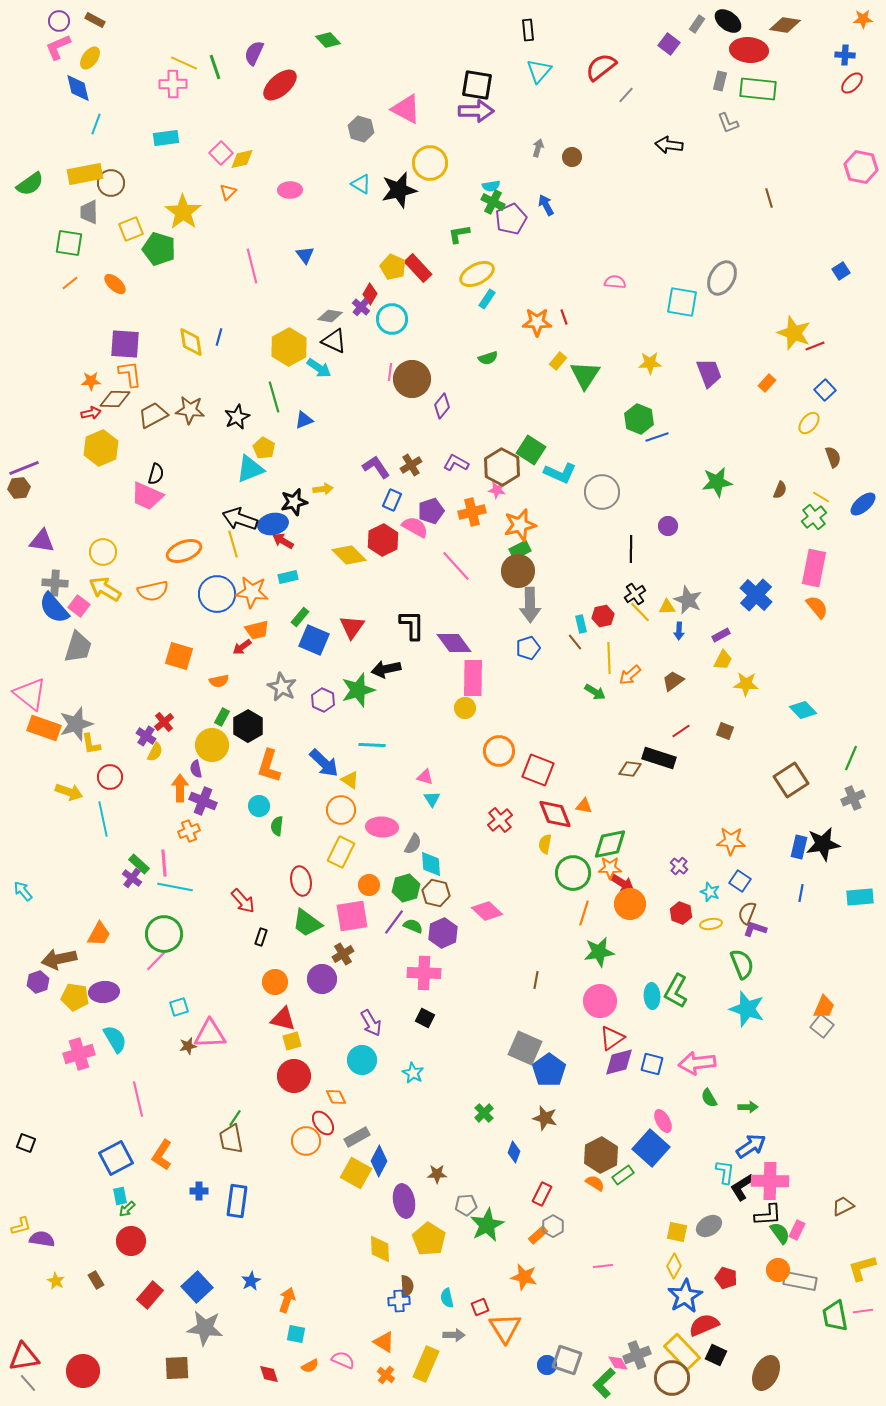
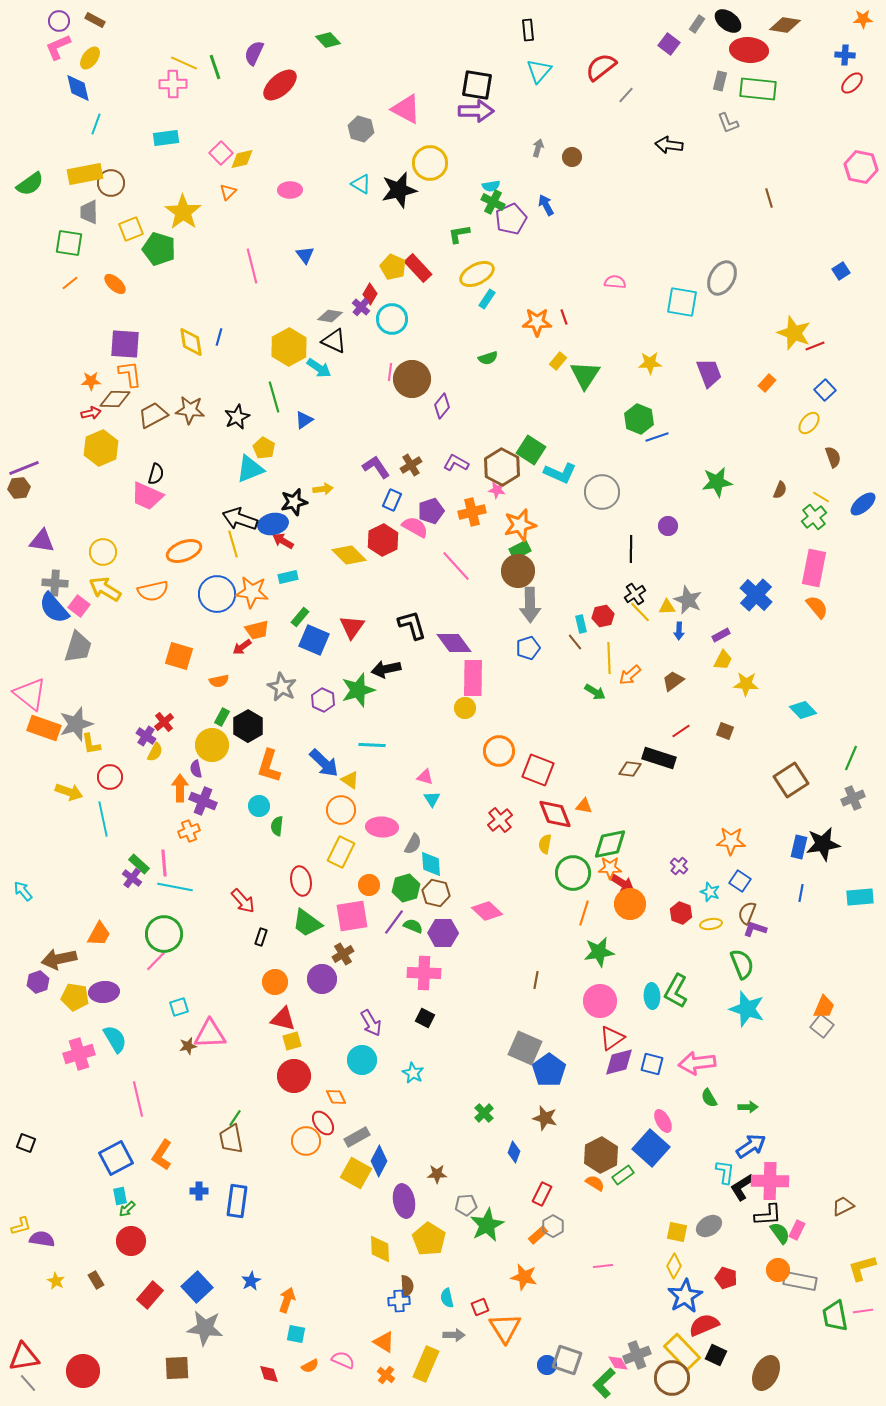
blue triangle at (304, 420): rotated 12 degrees counterclockwise
black L-shape at (412, 625): rotated 16 degrees counterclockwise
purple hexagon at (443, 933): rotated 24 degrees clockwise
